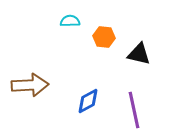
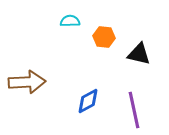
brown arrow: moved 3 px left, 3 px up
